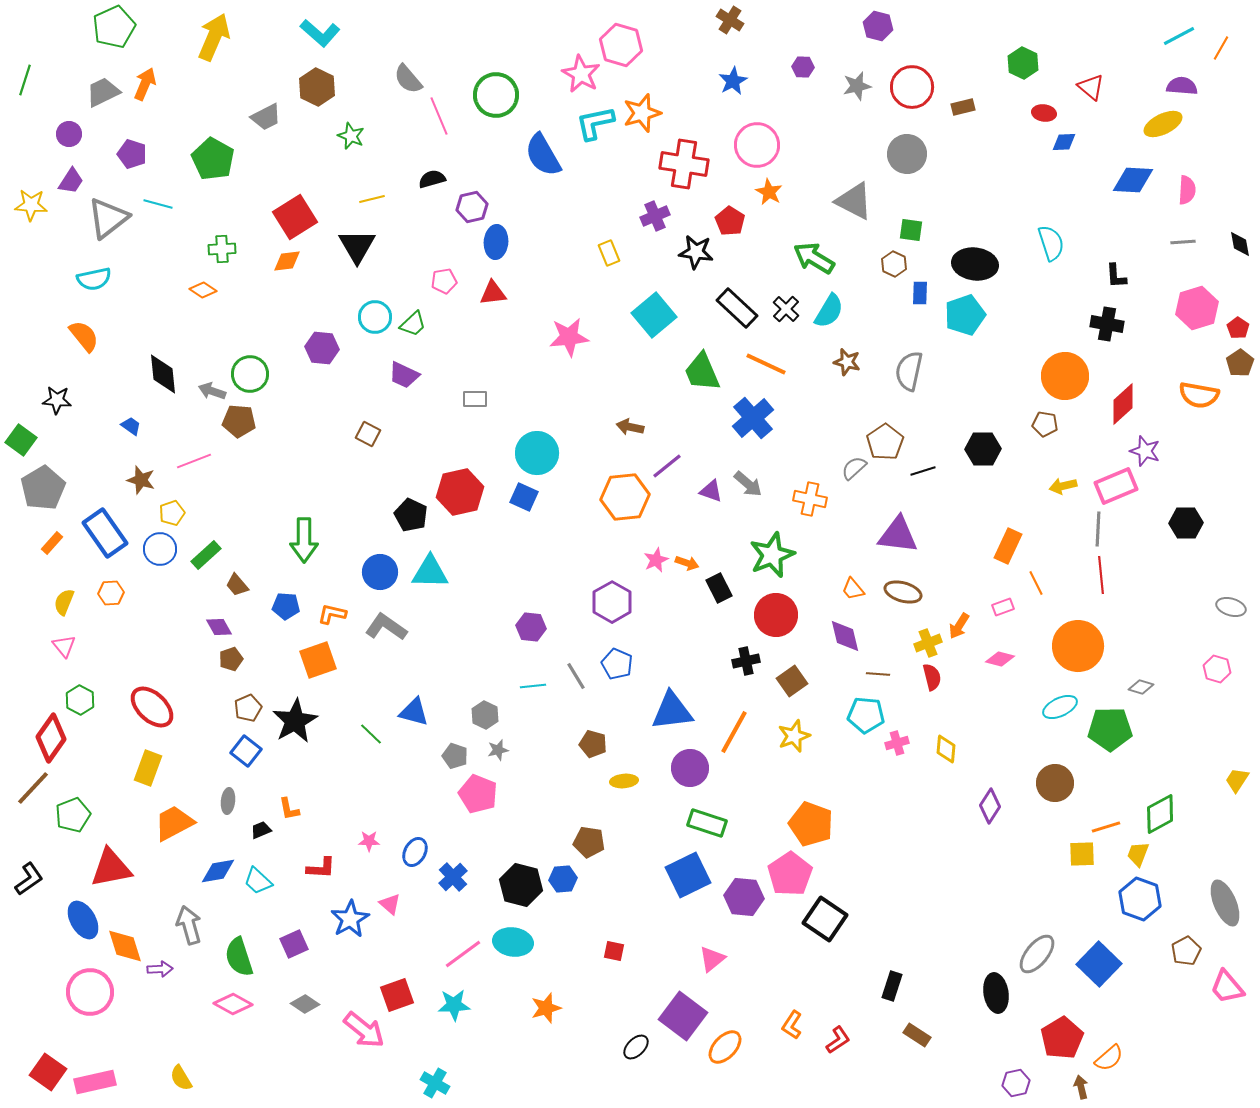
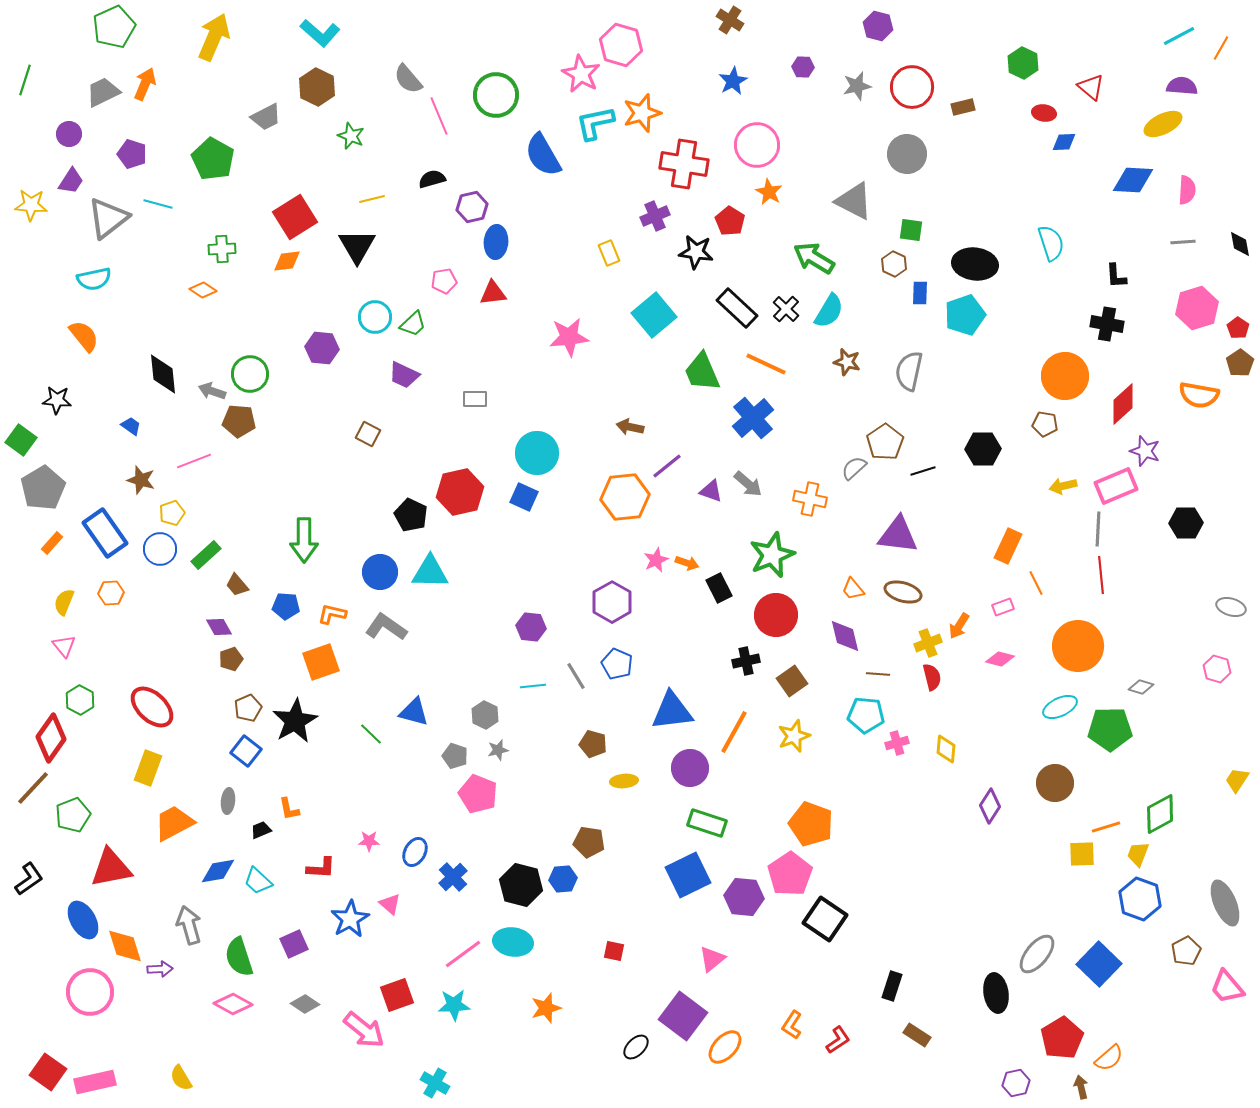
orange square at (318, 660): moved 3 px right, 2 px down
